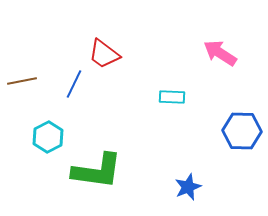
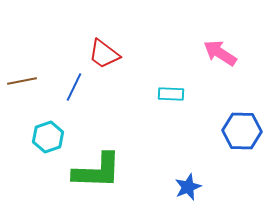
blue line: moved 3 px down
cyan rectangle: moved 1 px left, 3 px up
cyan hexagon: rotated 8 degrees clockwise
green L-shape: rotated 6 degrees counterclockwise
